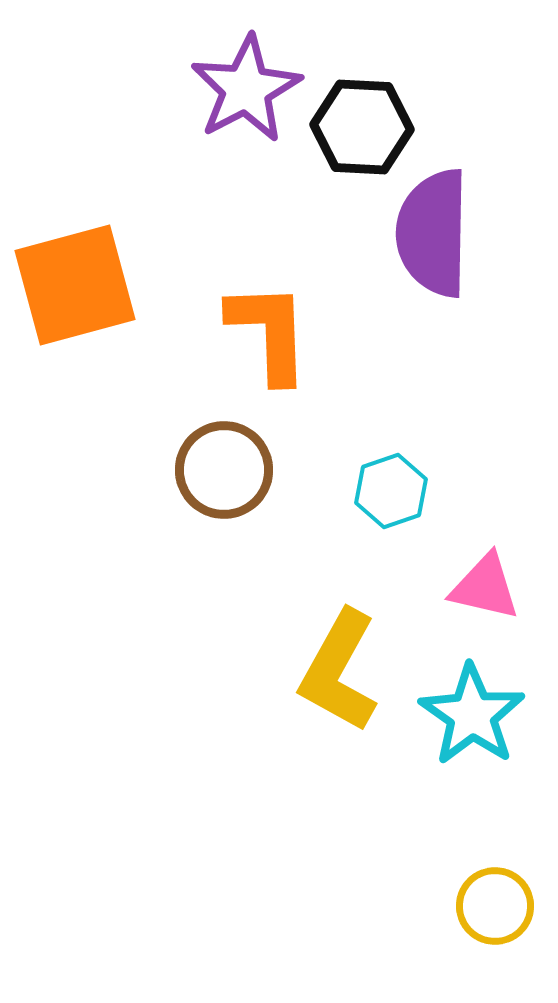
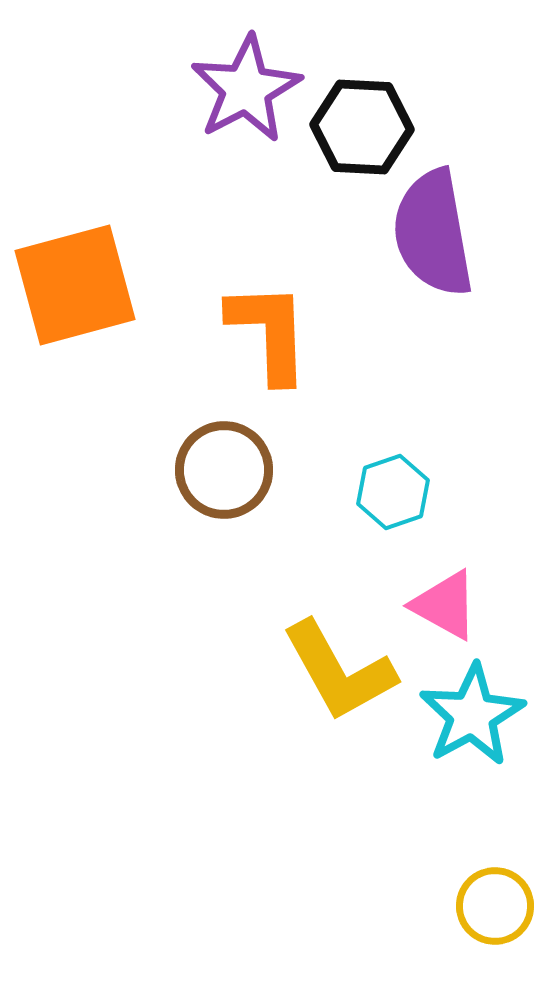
purple semicircle: rotated 11 degrees counterclockwise
cyan hexagon: moved 2 px right, 1 px down
pink triangle: moved 40 px left, 18 px down; rotated 16 degrees clockwise
yellow L-shape: rotated 58 degrees counterclockwise
cyan star: rotated 8 degrees clockwise
